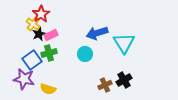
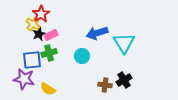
cyan circle: moved 3 px left, 2 px down
blue square: rotated 30 degrees clockwise
brown cross: rotated 32 degrees clockwise
yellow semicircle: rotated 14 degrees clockwise
